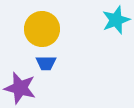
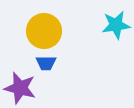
cyan star: moved 5 px down; rotated 12 degrees clockwise
yellow circle: moved 2 px right, 2 px down
